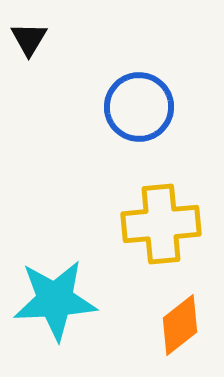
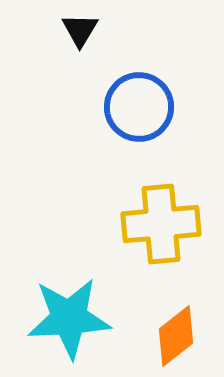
black triangle: moved 51 px right, 9 px up
cyan star: moved 14 px right, 18 px down
orange diamond: moved 4 px left, 11 px down
